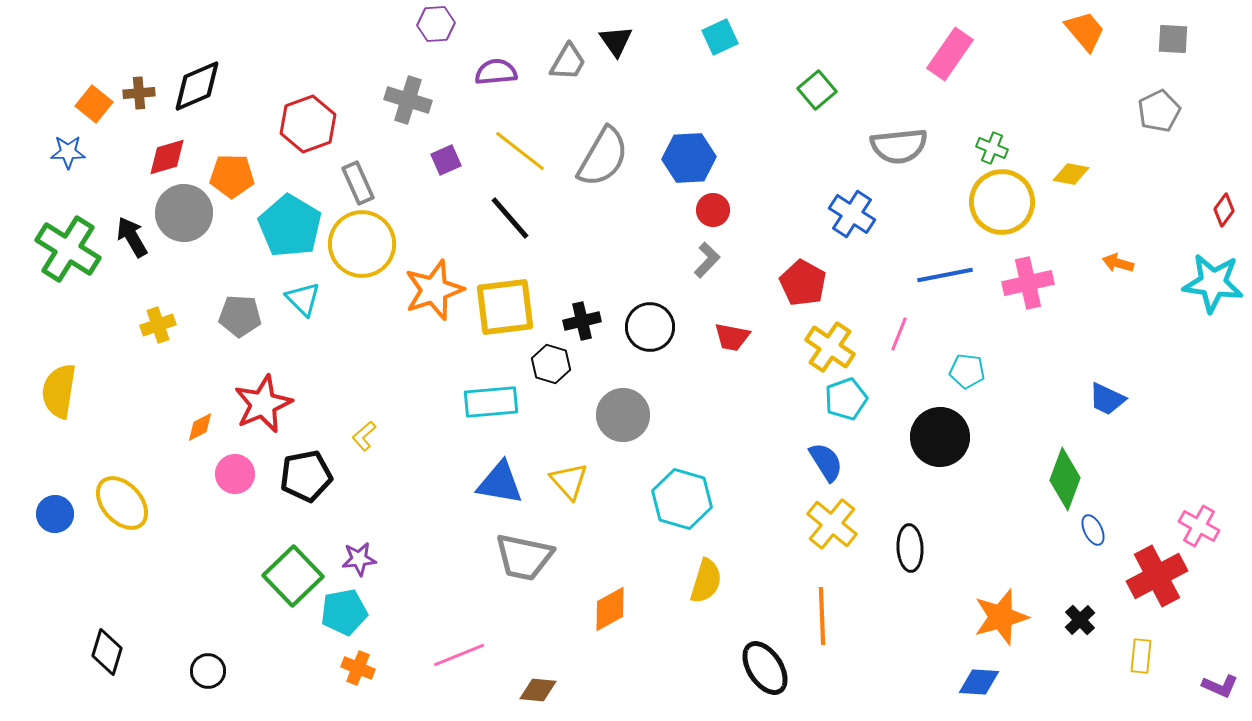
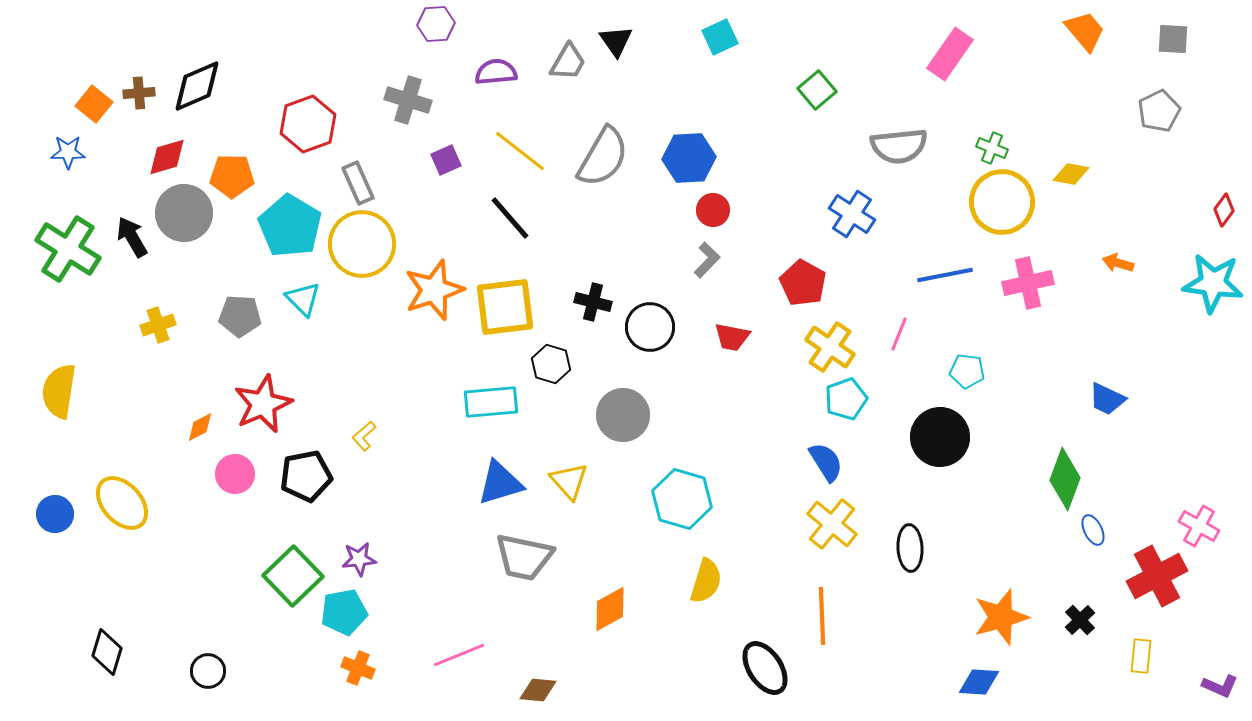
black cross at (582, 321): moved 11 px right, 19 px up; rotated 27 degrees clockwise
blue triangle at (500, 483): rotated 27 degrees counterclockwise
